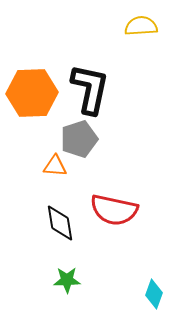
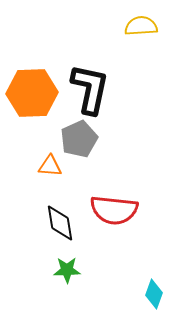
gray pentagon: rotated 6 degrees counterclockwise
orange triangle: moved 5 px left
red semicircle: rotated 6 degrees counterclockwise
green star: moved 10 px up
